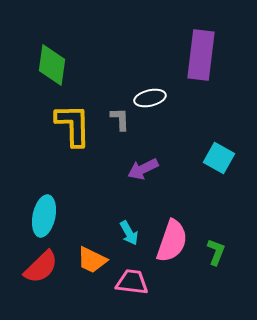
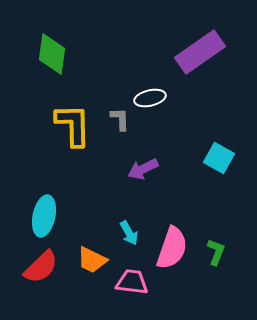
purple rectangle: moved 1 px left, 3 px up; rotated 48 degrees clockwise
green diamond: moved 11 px up
pink semicircle: moved 7 px down
